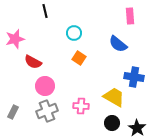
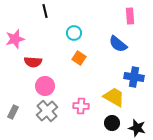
red semicircle: rotated 24 degrees counterclockwise
gray cross: rotated 20 degrees counterclockwise
black star: rotated 18 degrees counterclockwise
